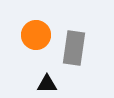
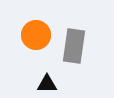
gray rectangle: moved 2 px up
